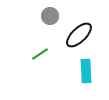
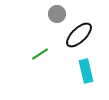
gray circle: moved 7 px right, 2 px up
cyan rectangle: rotated 10 degrees counterclockwise
